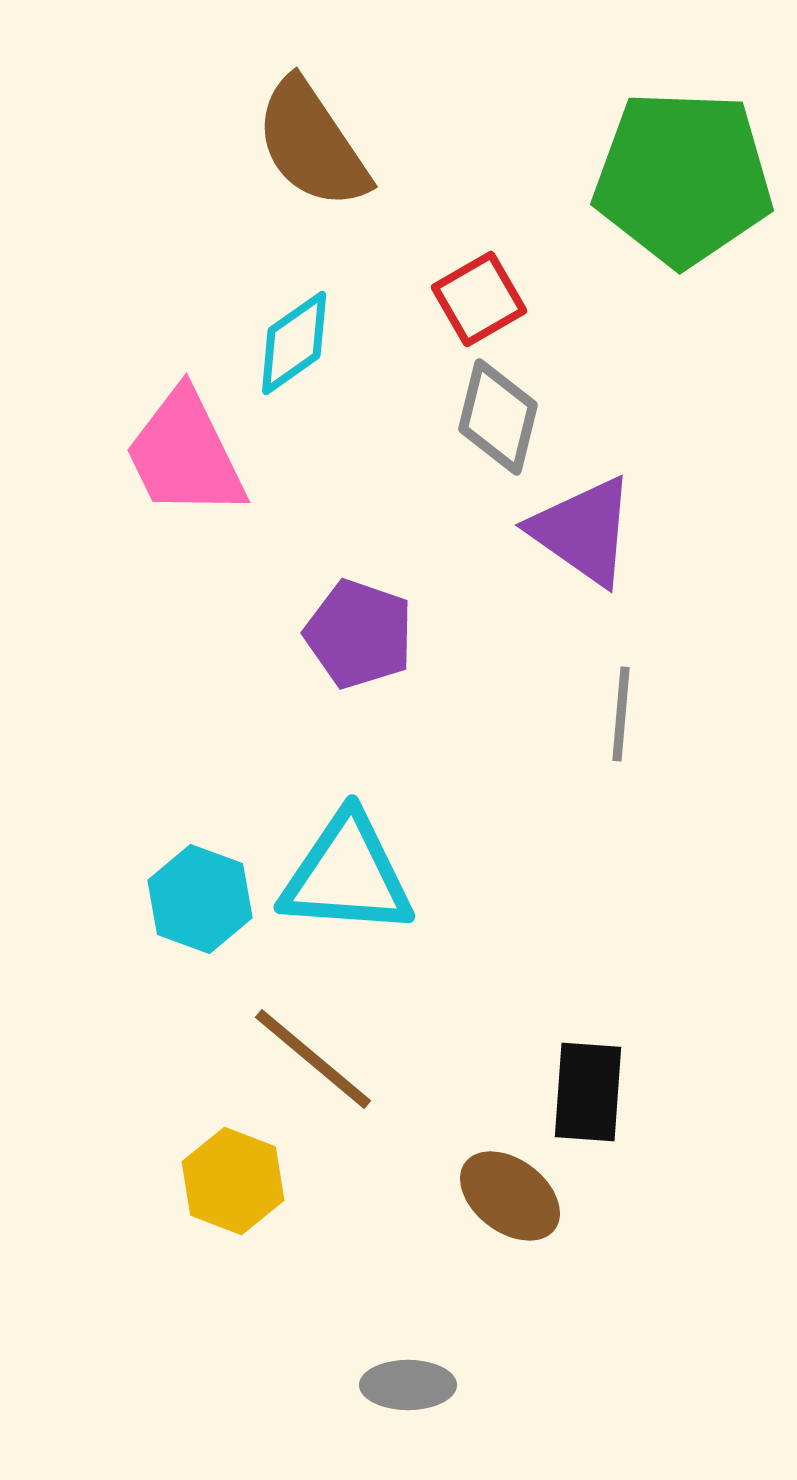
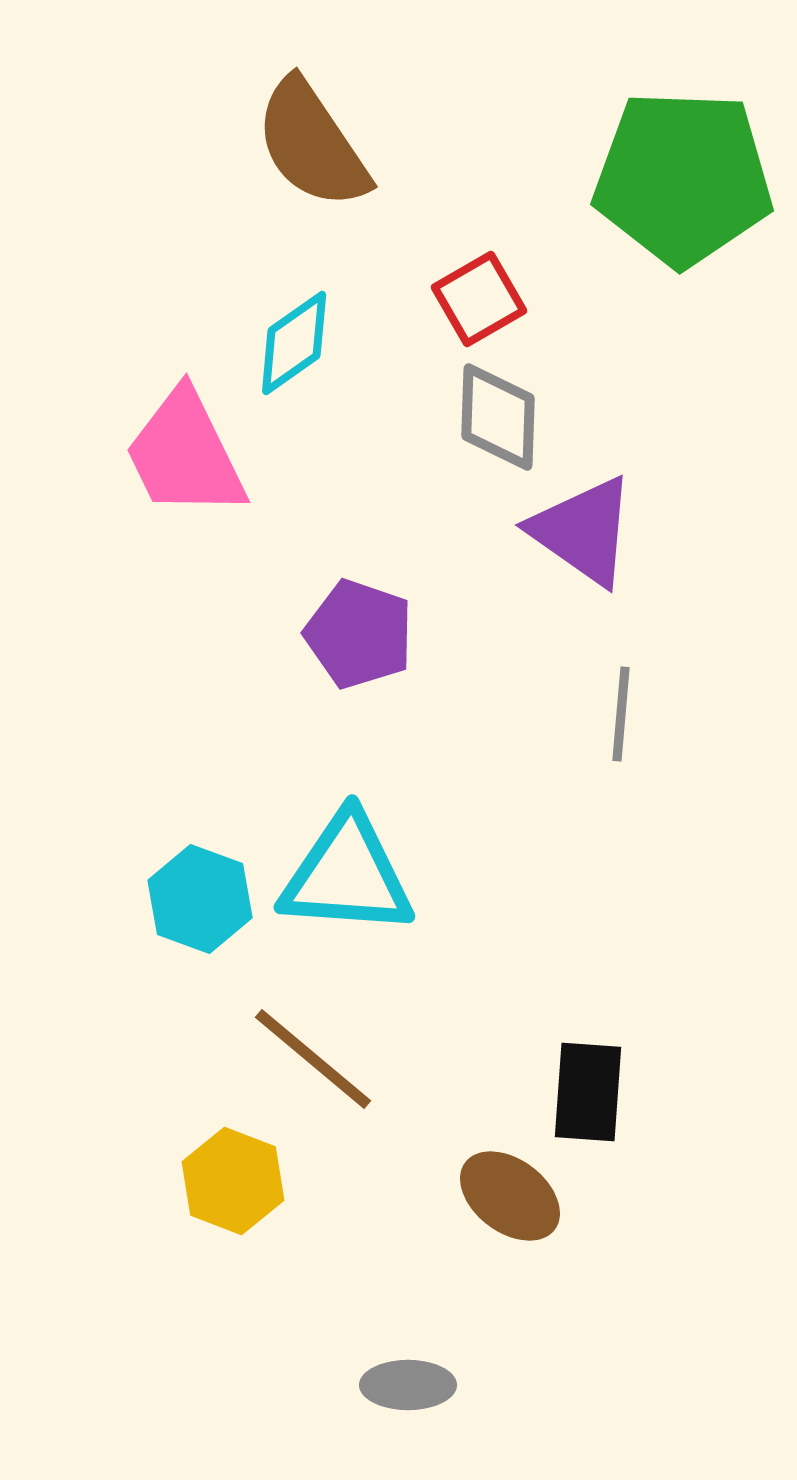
gray diamond: rotated 12 degrees counterclockwise
